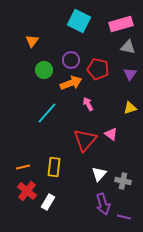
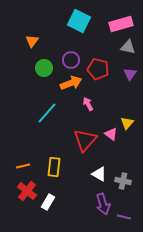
green circle: moved 2 px up
yellow triangle: moved 3 px left, 15 px down; rotated 32 degrees counterclockwise
orange line: moved 1 px up
white triangle: rotated 42 degrees counterclockwise
